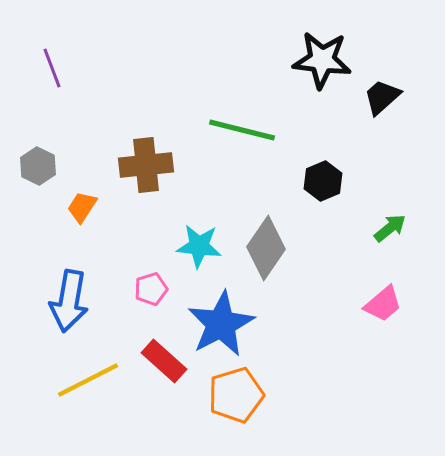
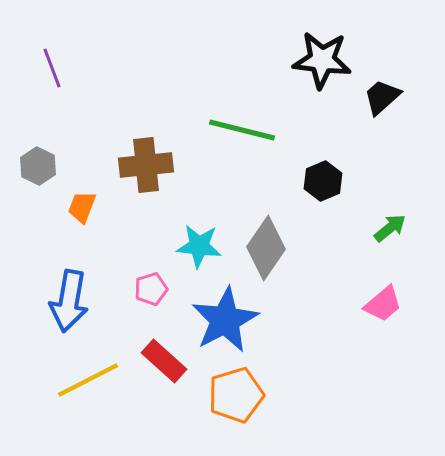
orange trapezoid: rotated 12 degrees counterclockwise
blue star: moved 4 px right, 4 px up
